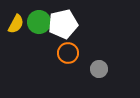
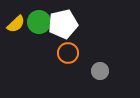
yellow semicircle: rotated 18 degrees clockwise
gray circle: moved 1 px right, 2 px down
